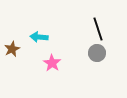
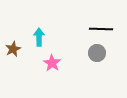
black line: moved 3 px right; rotated 70 degrees counterclockwise
cyan arrow: rotated 84 degrees clockwise
brown star: moved 1 px right
